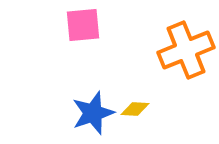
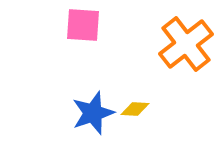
pink square: rotated 9 degrees clockwise
orange cross: moved 6 px up; rotated 16 degrees counterclockwise
